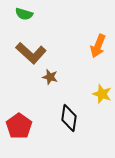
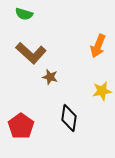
yellow star: moved 3 px up; rotated 30 degrees counterclockwise
red pentagon: moved 2 px right
